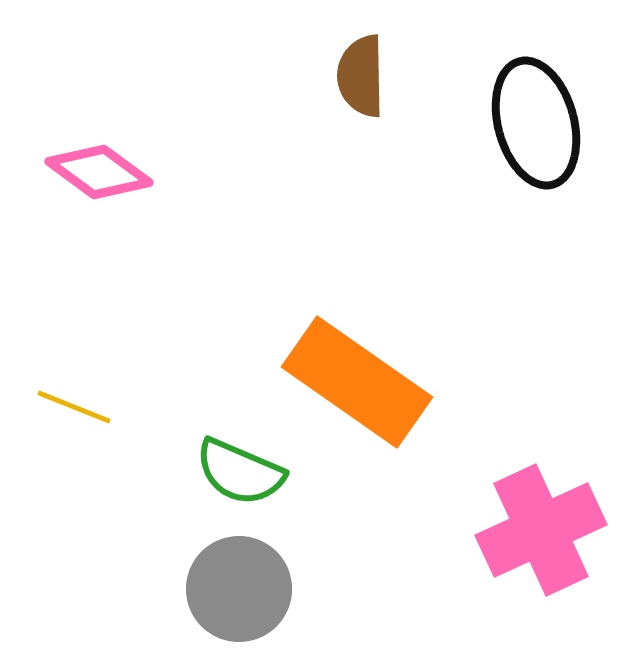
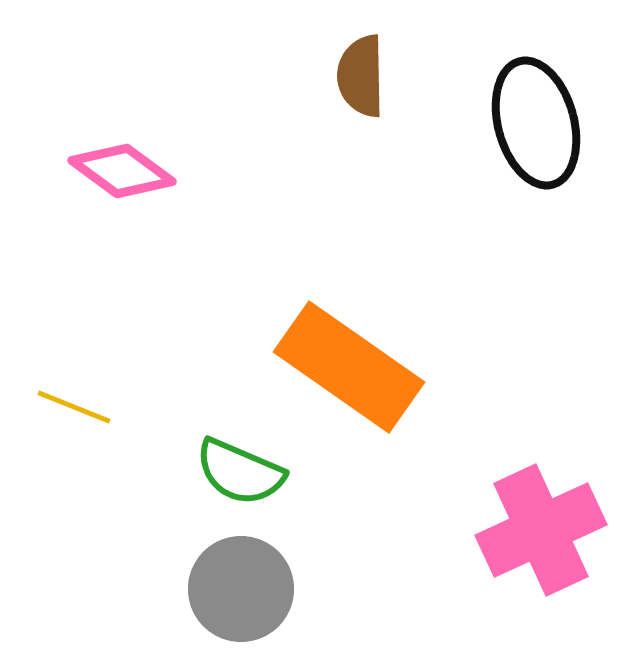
pink diamond: moved 23 px right, 1 px up
orange rectangle: moved 8 px left, 15 px up
gray circle: moved 2 px right
